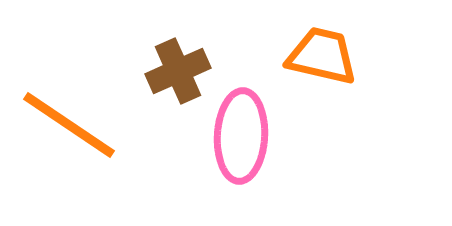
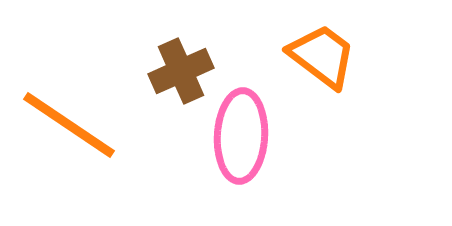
orange trapezoid: rotated 24 degrees clockwise
brown cross: moved 3 px right
